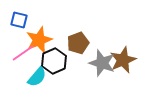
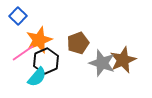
blue square: moved 1 px left, 4 px up; rotated 30 degrees clockwise
black hexagon: moved 8 px left
